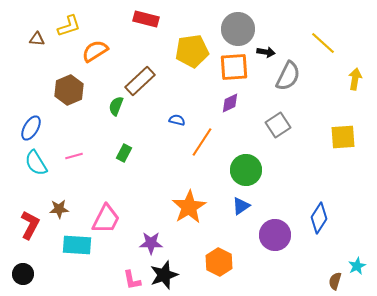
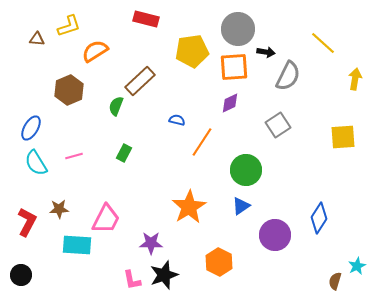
red L-shape: moved 3 px left, 3 px up
black circle: moved 2 px left, 1 px down
